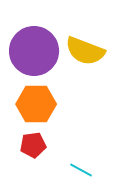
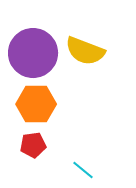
purple circle: moved 1 px left, 2 px down
cyan line: moved 2 px right; rotated 10 degrees clockwise
